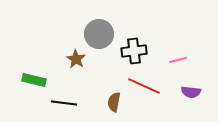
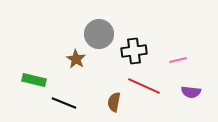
black line: rotated 15 degrees clockwise
